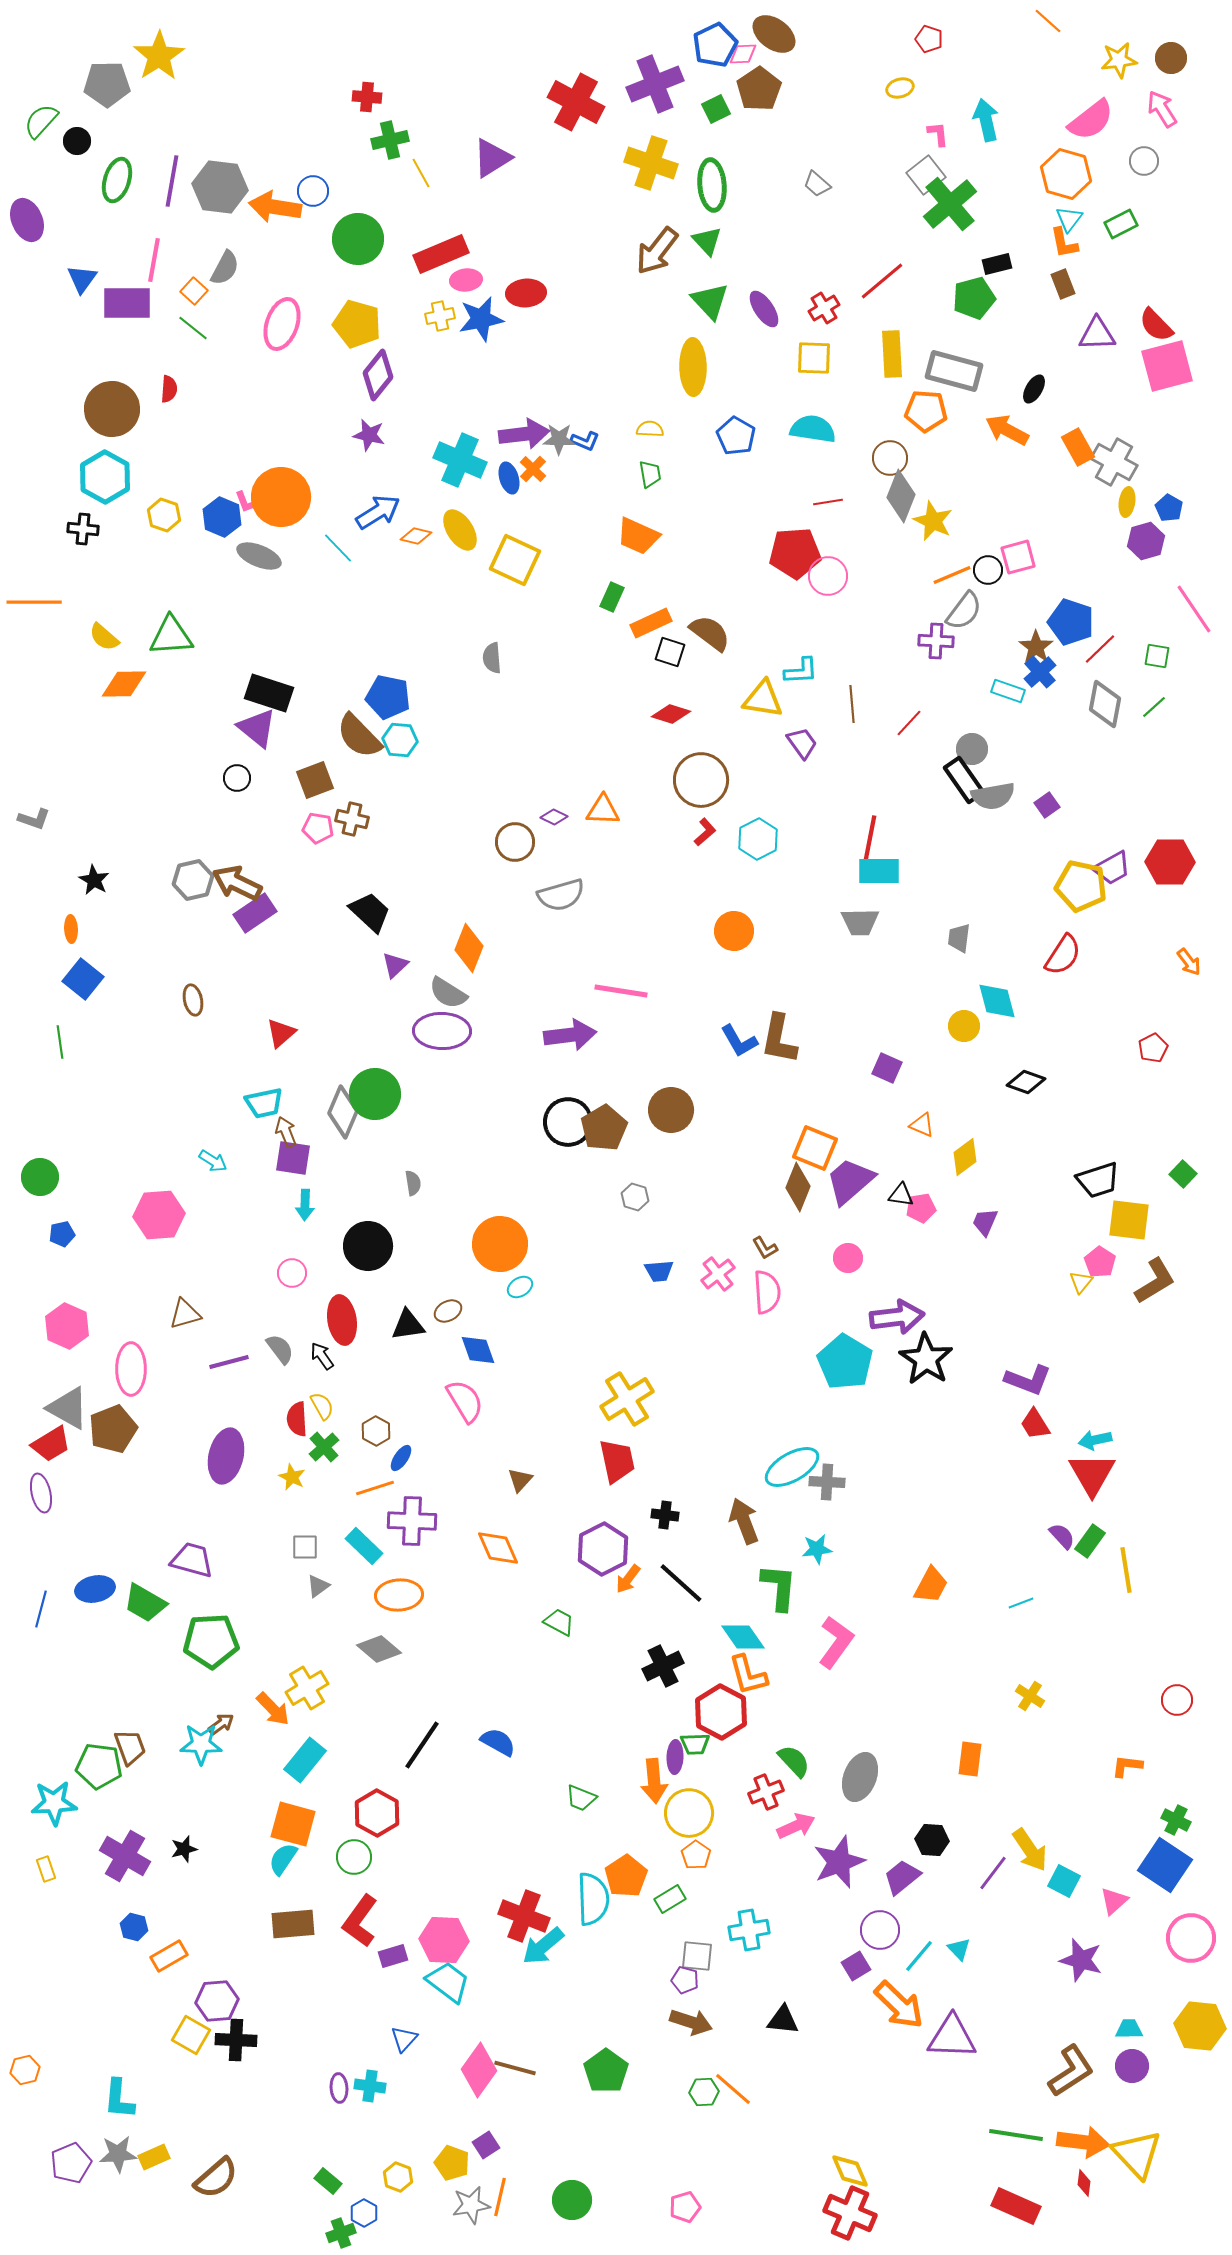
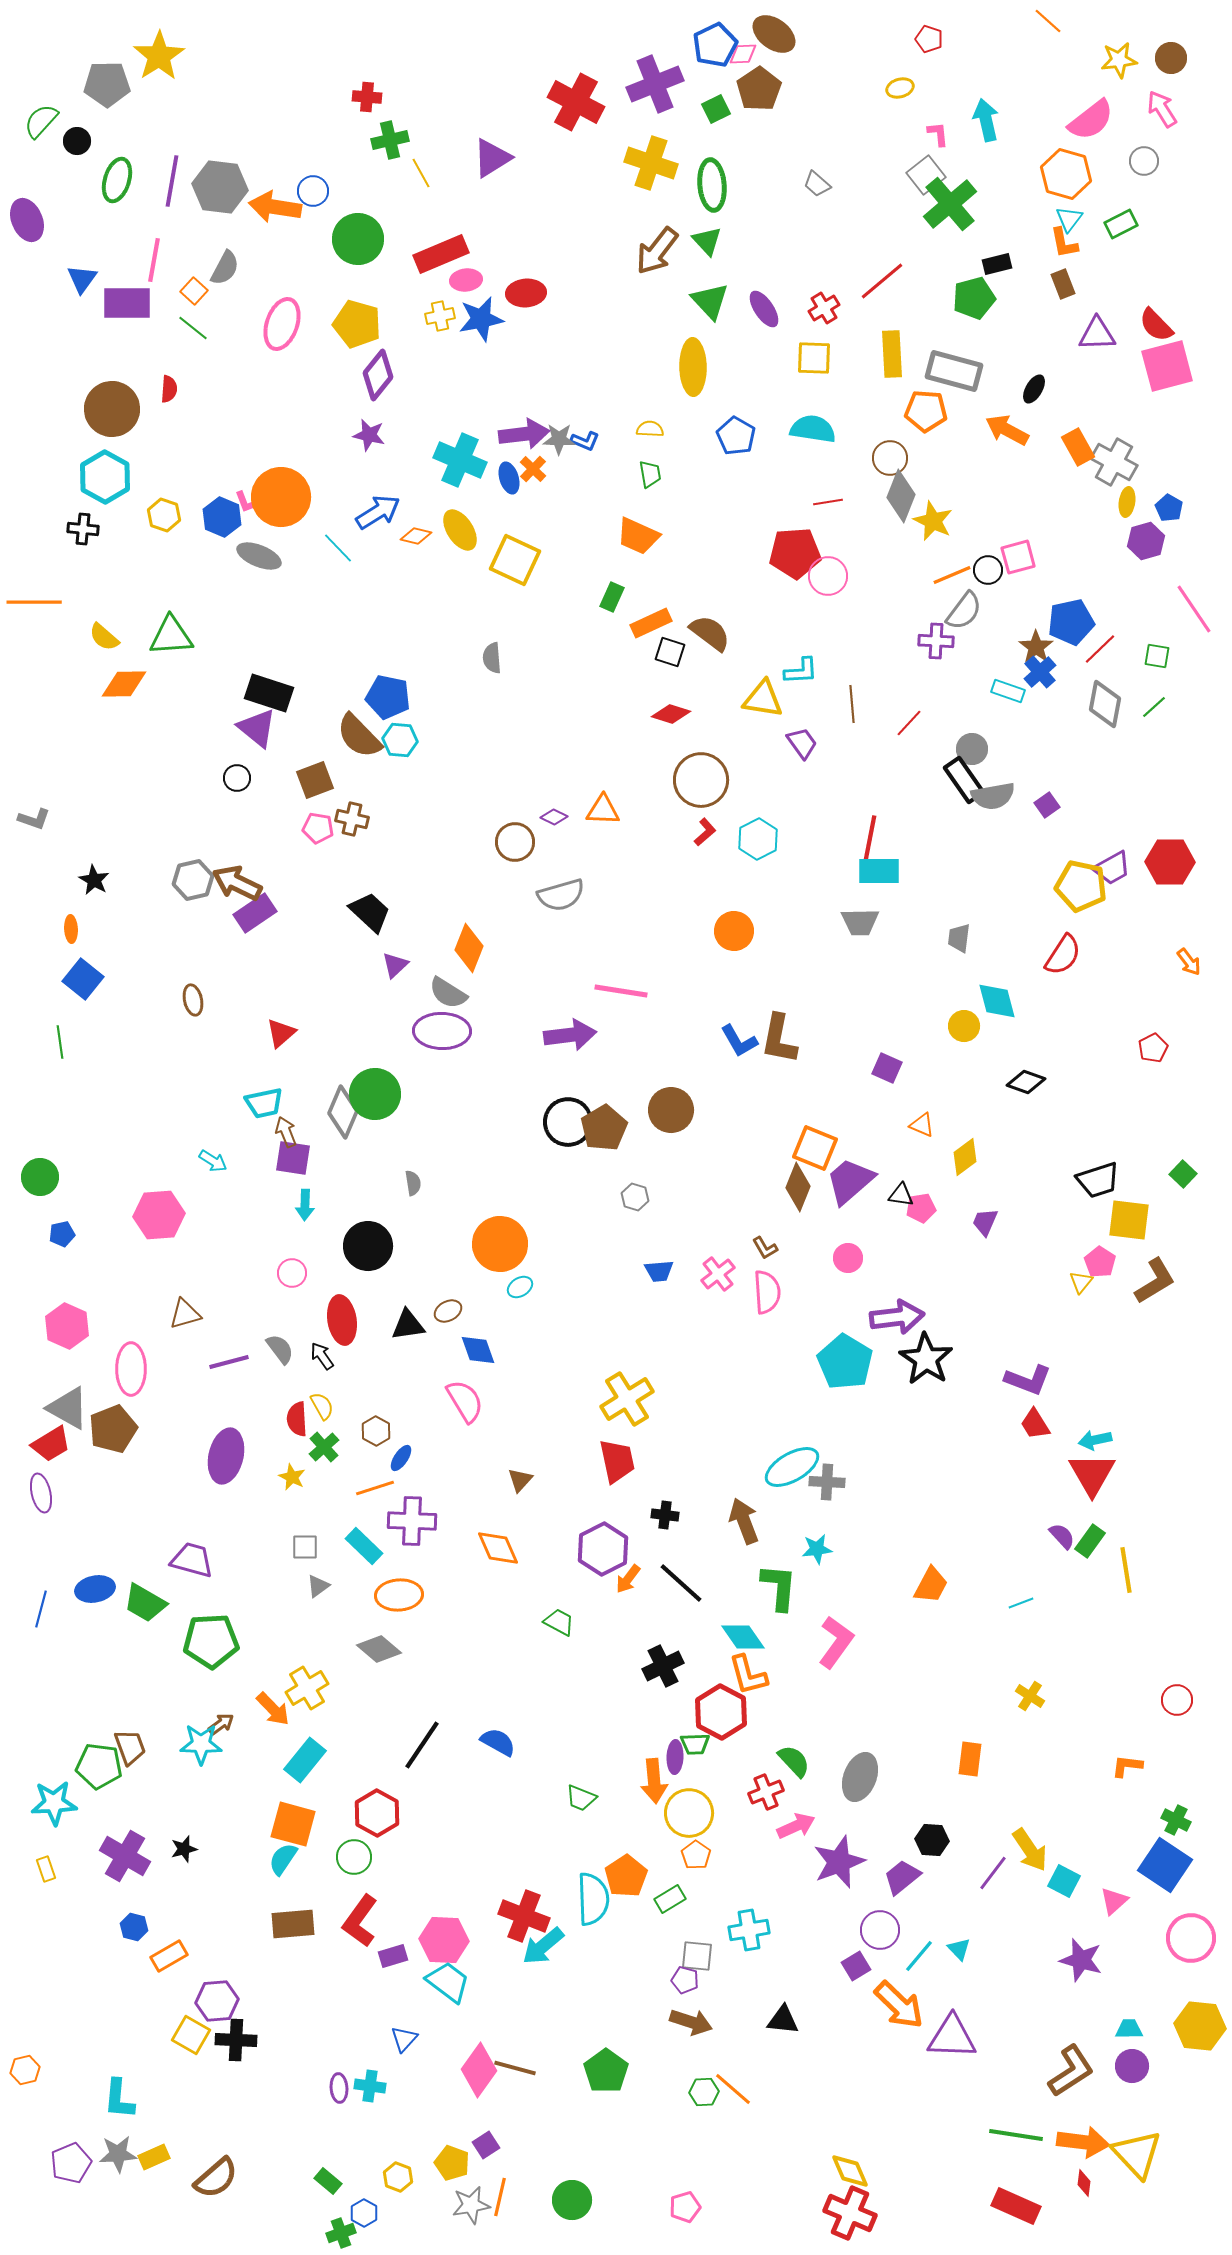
blue pentagon at (1071, 622): rotated 30 degrees counterclockwise
